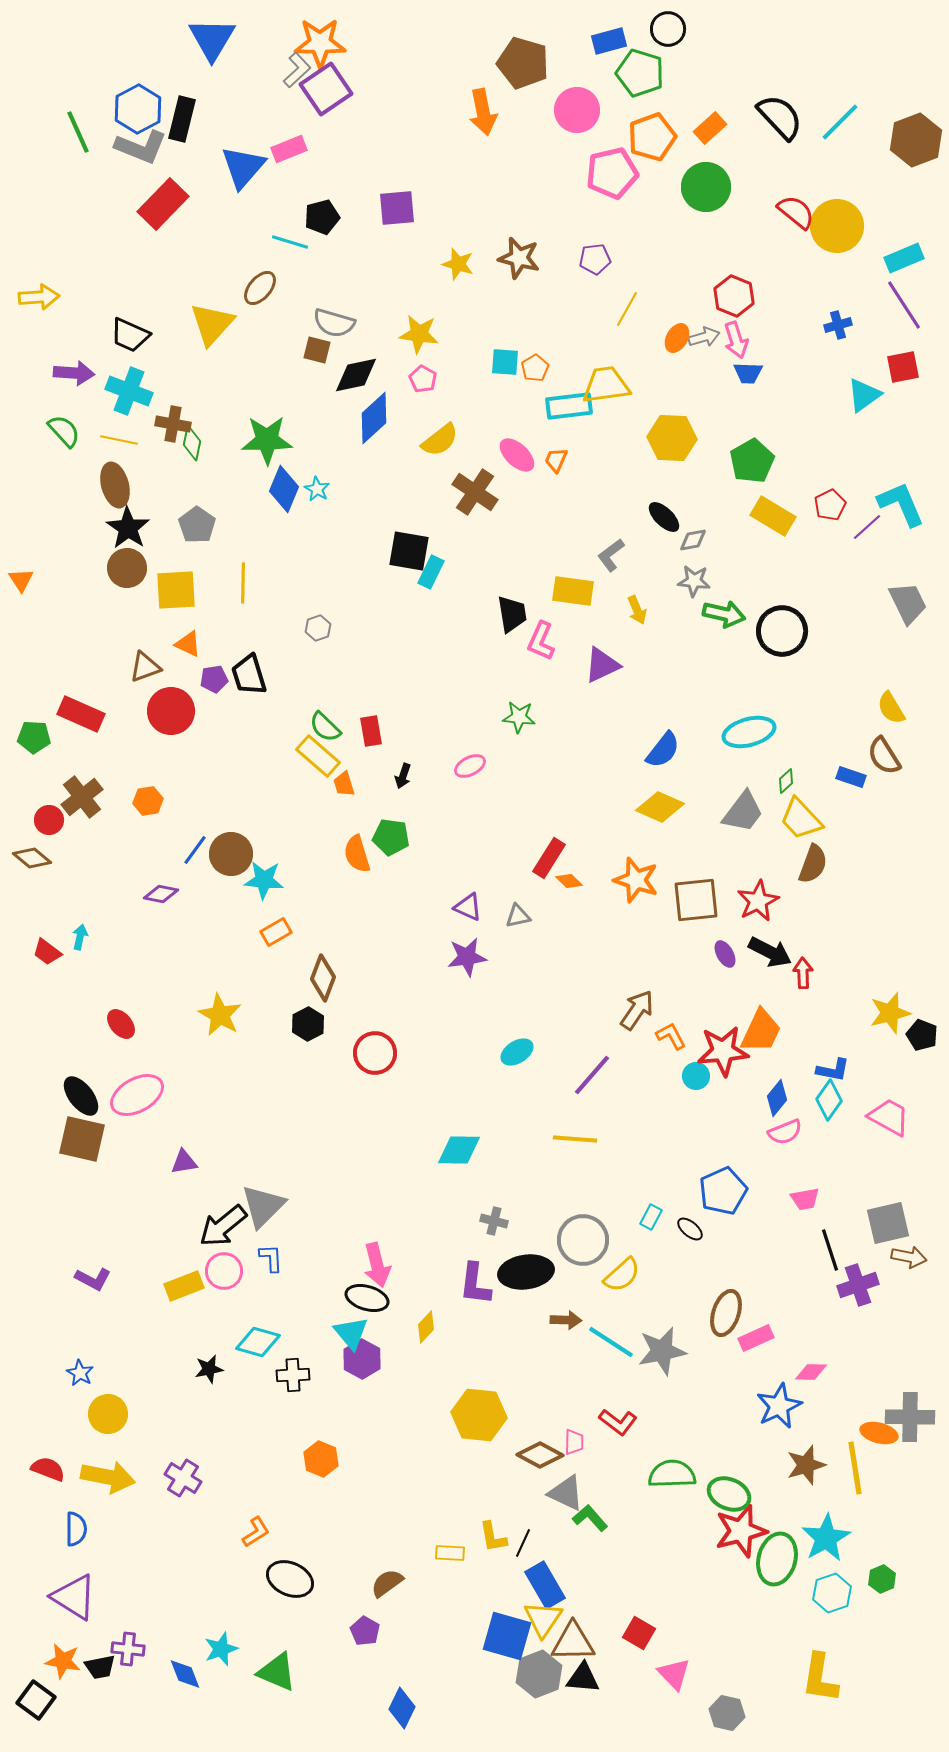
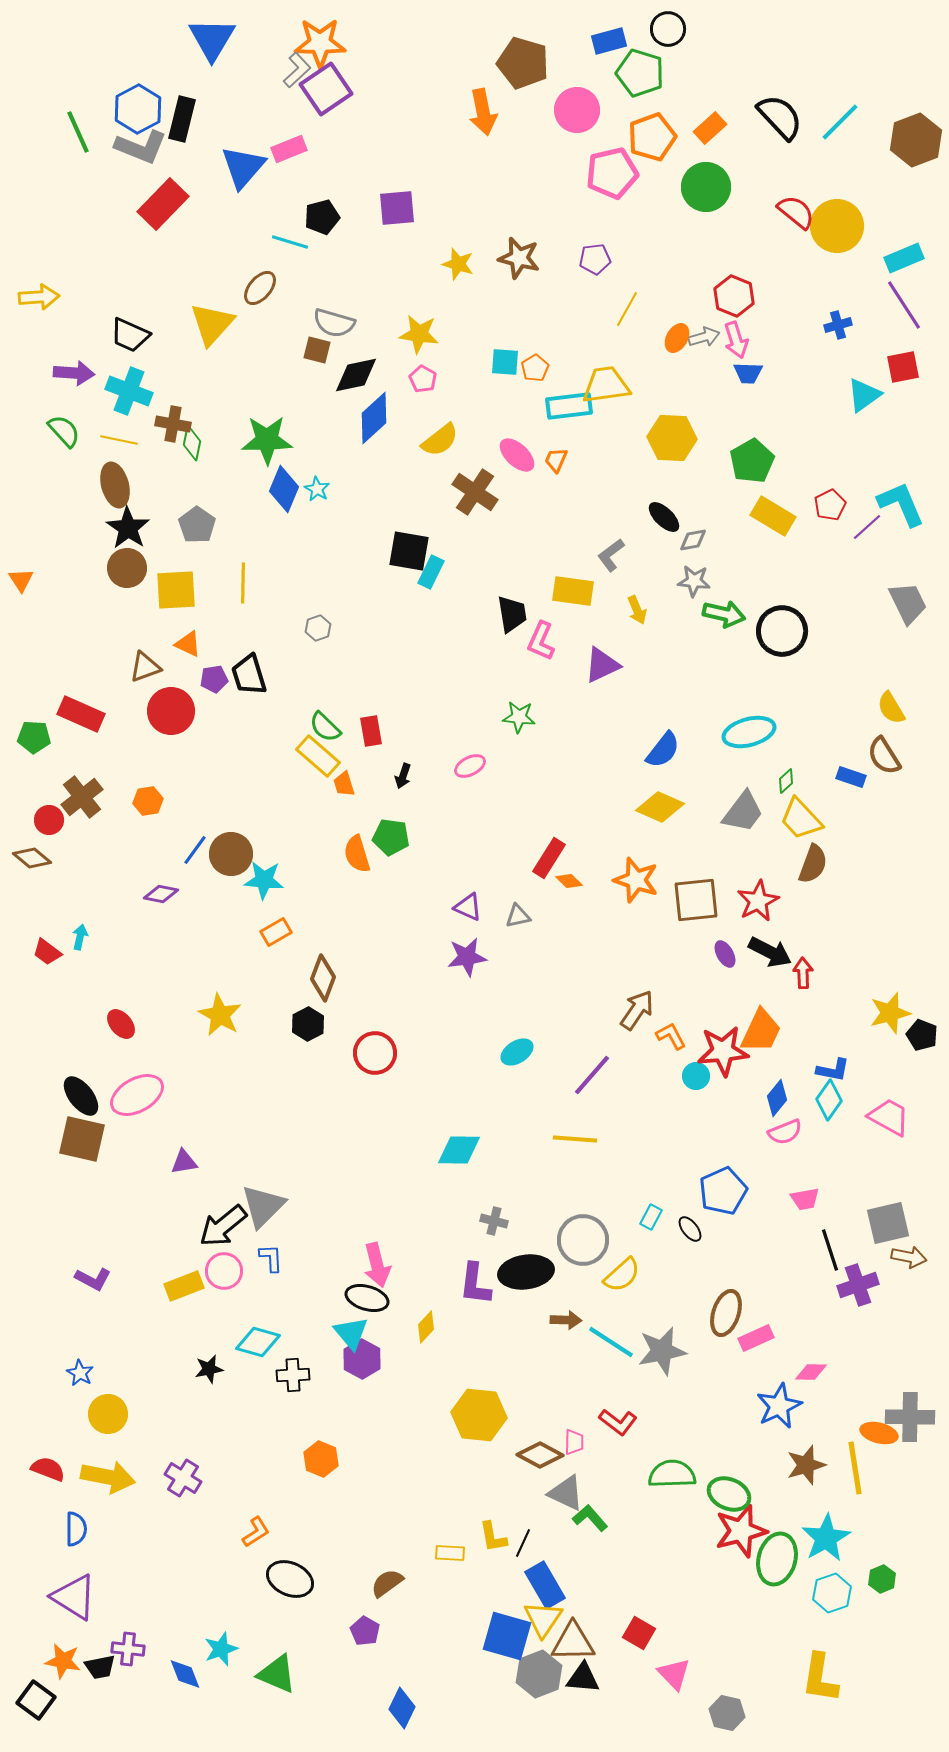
black ellipse at (690, 1229): rotated 12 degrees clockwise
green triangle at (277, 1672): moved 2 px down
